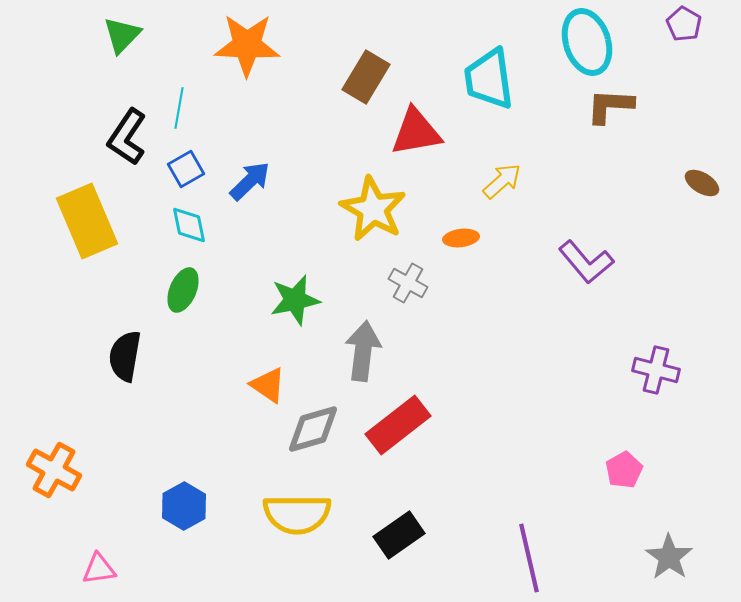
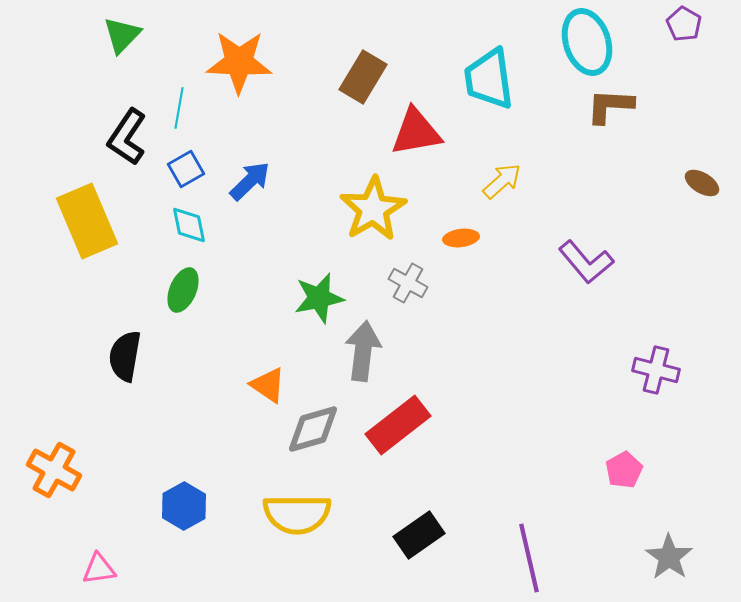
orange star: moved 8 px left, 17 px down
brown rectangle: moved 3 px left
yellow star: rotated 12 degrees clockwise
green star: moved 24 px right, 2 px up
black rectangle: moved 20 px right
